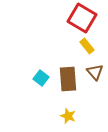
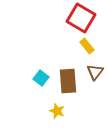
red square: moved 1 px left
brown triangle: rotated 18 degrees clockwise
brown rectangle: moved 2 px down
yellow star: moved 11 px left, 5 px up
